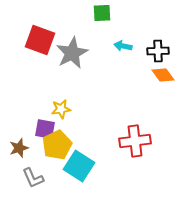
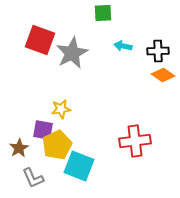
green square: moved 1 px right
orange diamond: rotated 20 degrees counterclockwise
purple square: moved 2 px left, 1 px down
brown star: rotated 12 degrees counterclockwise
cyan square: rotated 12 degrees counterclockwise
